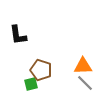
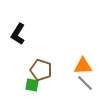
black L-shape: moved 1 px up; rotated 40 degrees clockwise
green square: moved 1 px right, 1 px down; rotated 24 degrees clockwise
